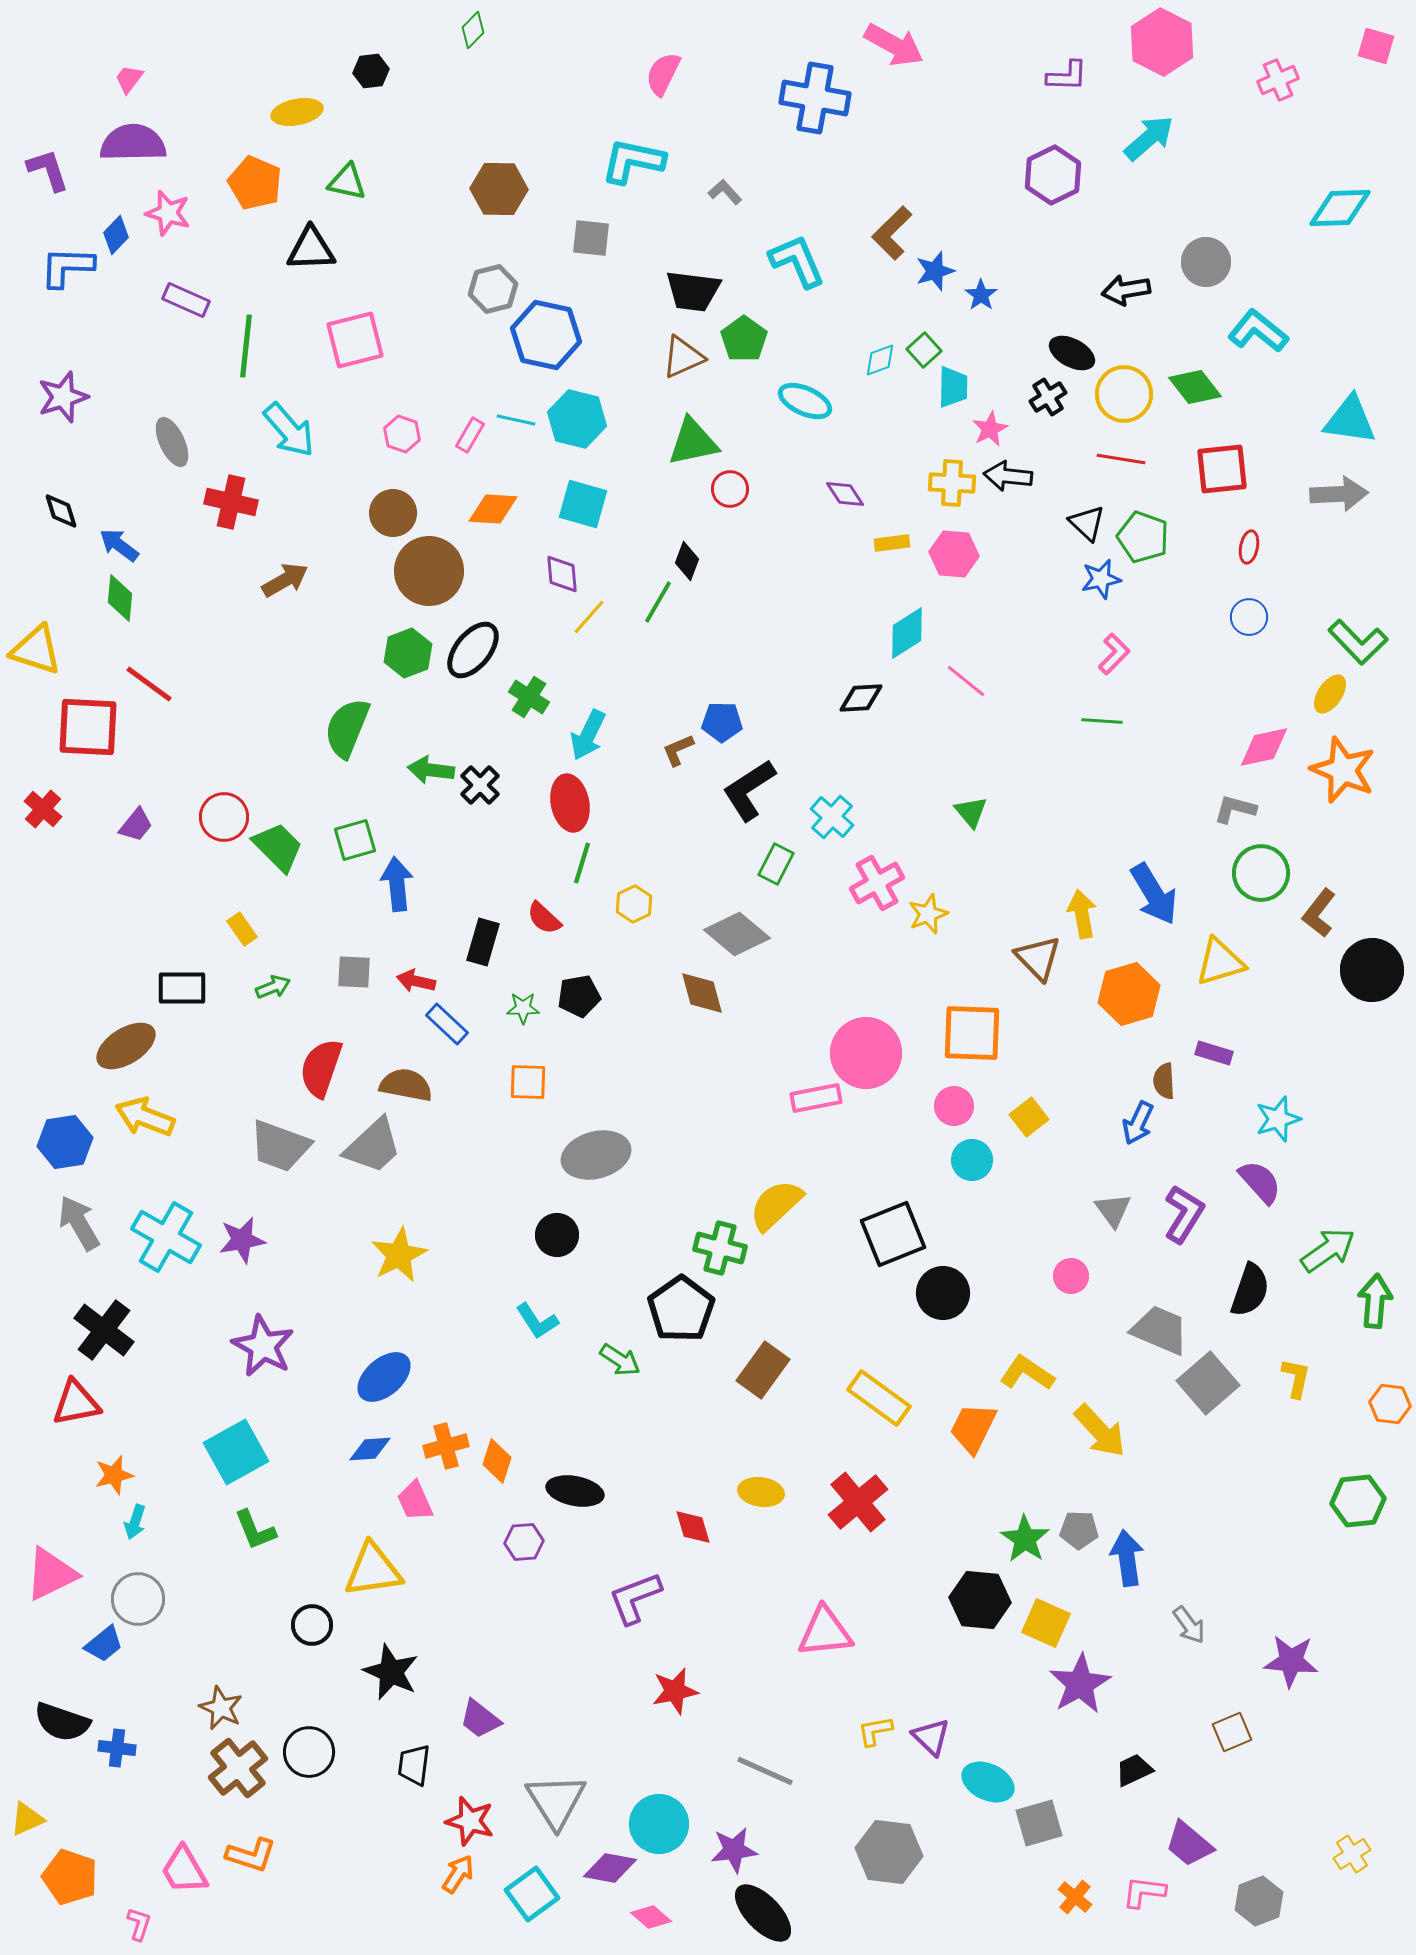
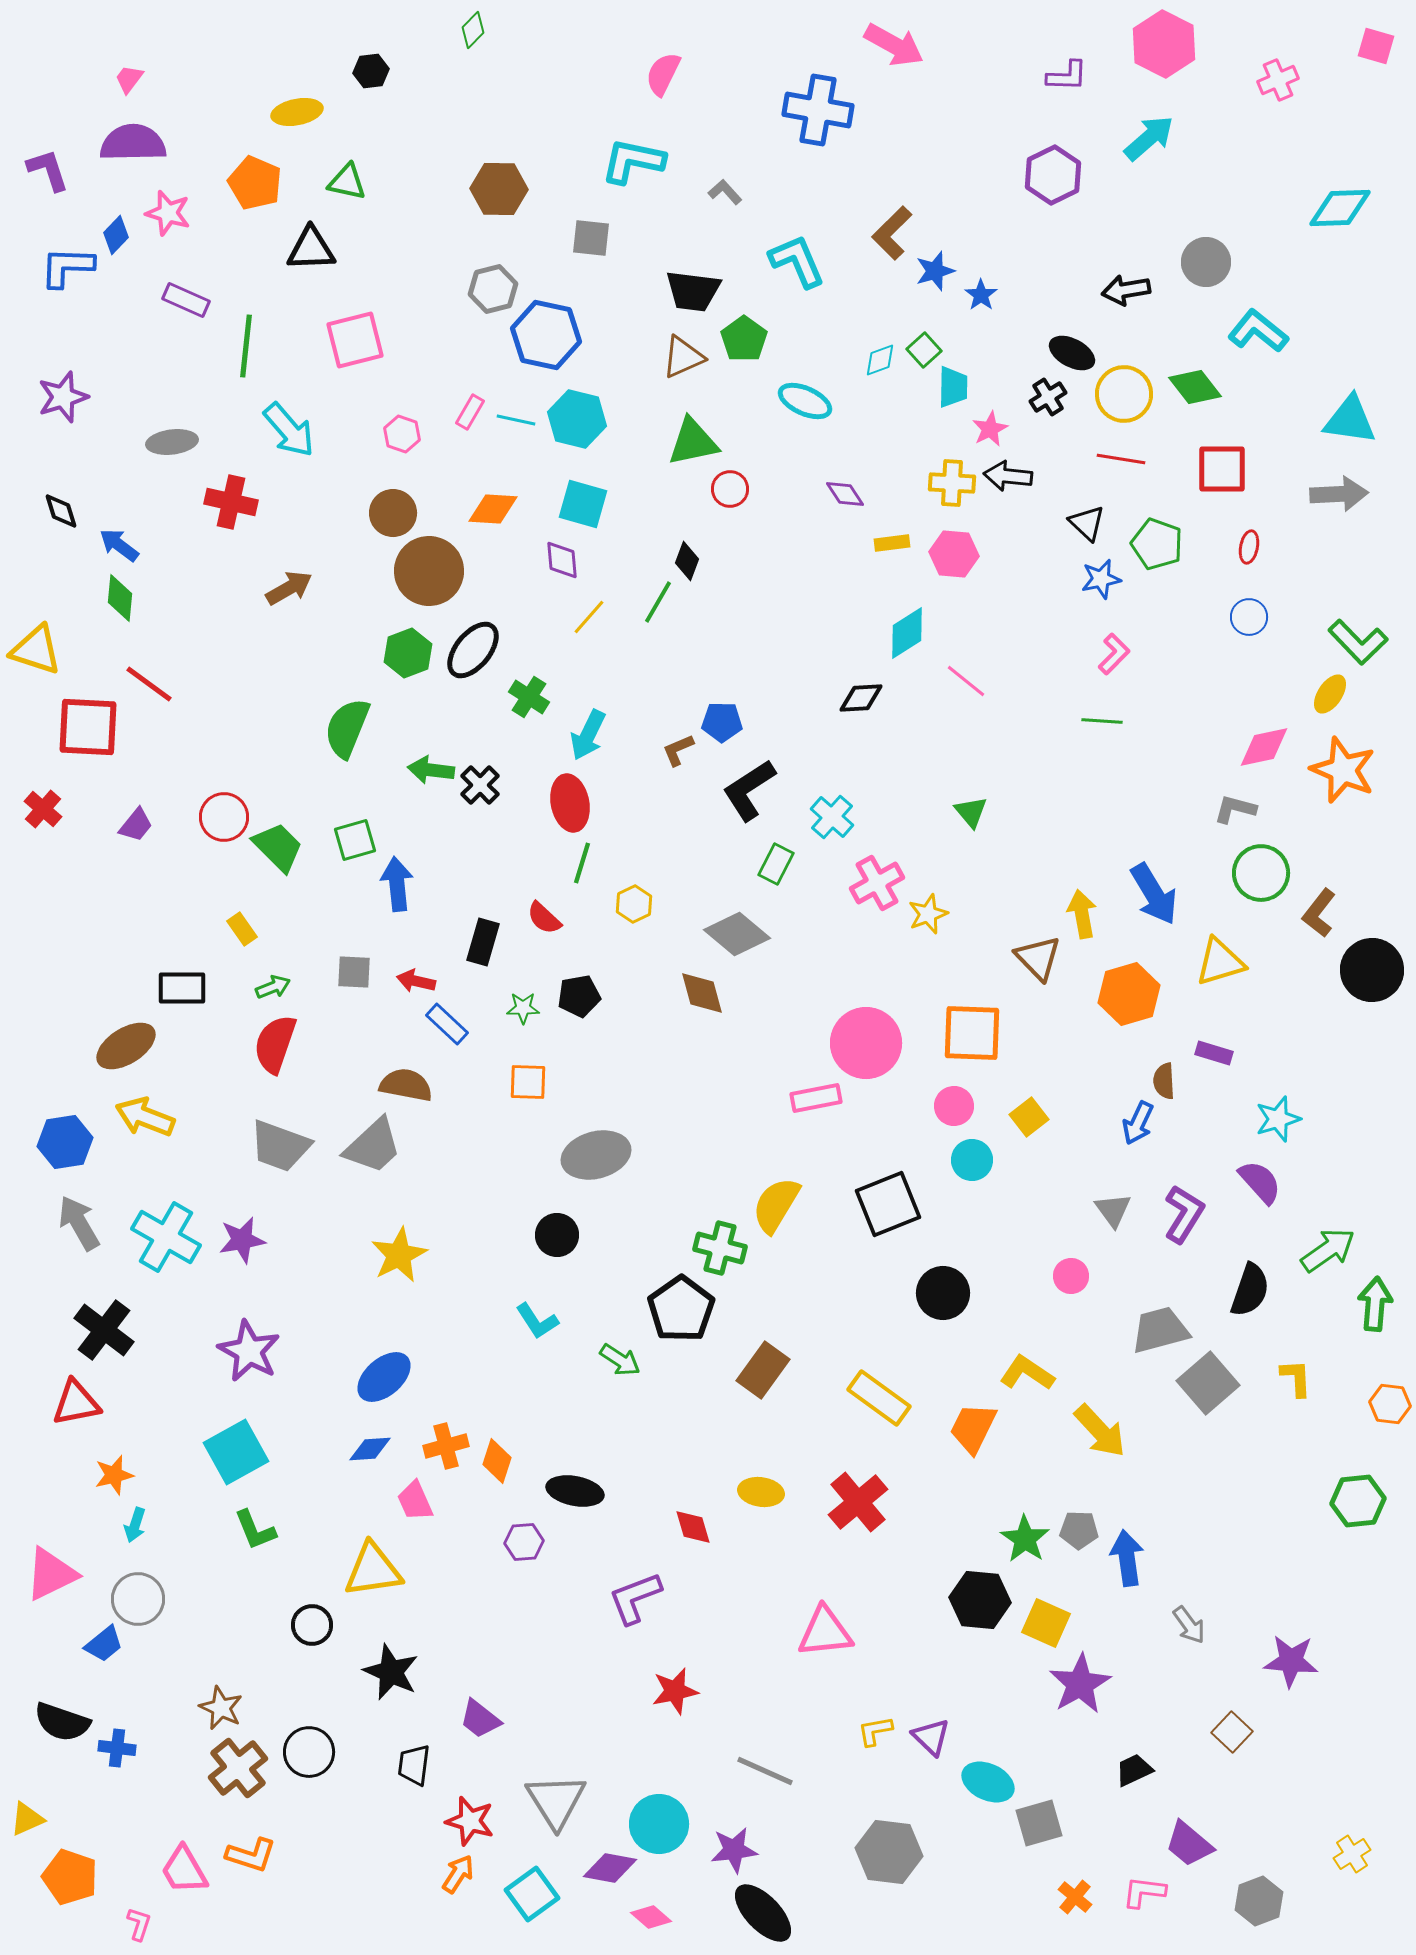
pink hexagon at (1162, 42): moved 2 px right, 2 px down
blue cross at (815, 98): moved 3 px right, 12 px down
pink rectangle at (470, 435): moved 23 px up
gray ellipse at (172, 442): rotated 72 degrees counterclockwise
red square at (1222, 469): rotated 6 degrees clockwise
green pentagon at (1143, 537): moved 14 px right, 7 px down
purple diamond at (562, 574): moved 14 px up
brown arrow at (285, 580): moved 4 px right, 8 px down
pink circle at (866, 1053): moved 10 px up
red semicircle at (321, 1068): moved 46 px left, 24 px up
yellow semicircle at (776, 1205): rotated 16 degrees counterclockwise
black square at (893, 1234): moved 5 px left, 30 px up
green arrow at (1375, 1301): moved 3 px down
gray trapezoid at (1160, 1330): rotated 38 degrees counterclockwise
purple star at (263, 1346): moved 14 px left, 5 px down
yellow L-shape at (1296, 1378): rotated 15 degrees counterclockwise
cyan arrow at (135, 1522): moved 3 px down
brown square at (1232, 1732): rotated 24 degrees counterclockwise
